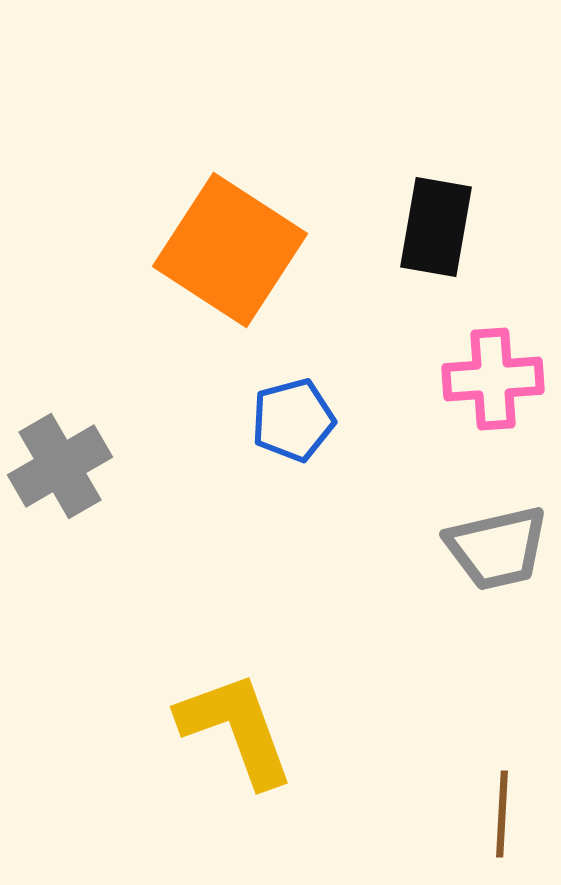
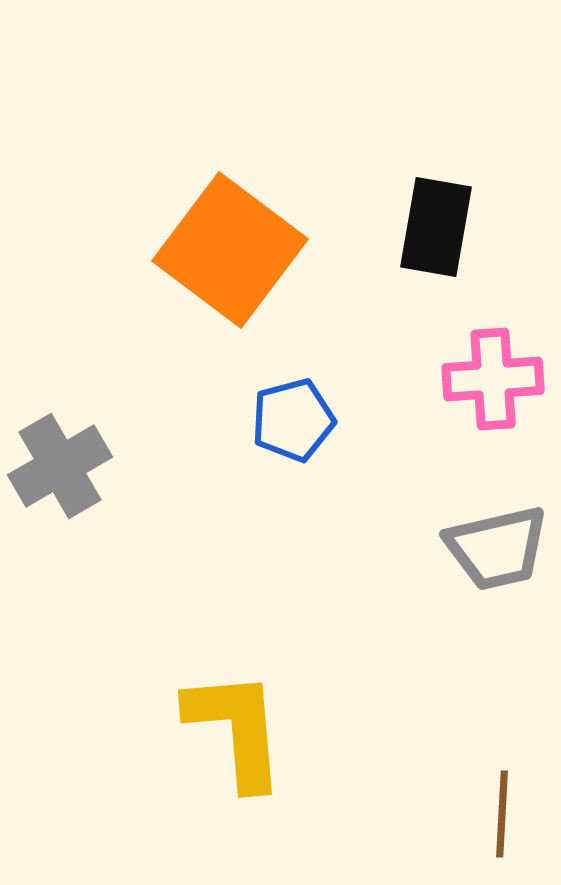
orange square: rotated 4 degrees clockwise
yellow L-shape: rotated 15 degrees clockwise
